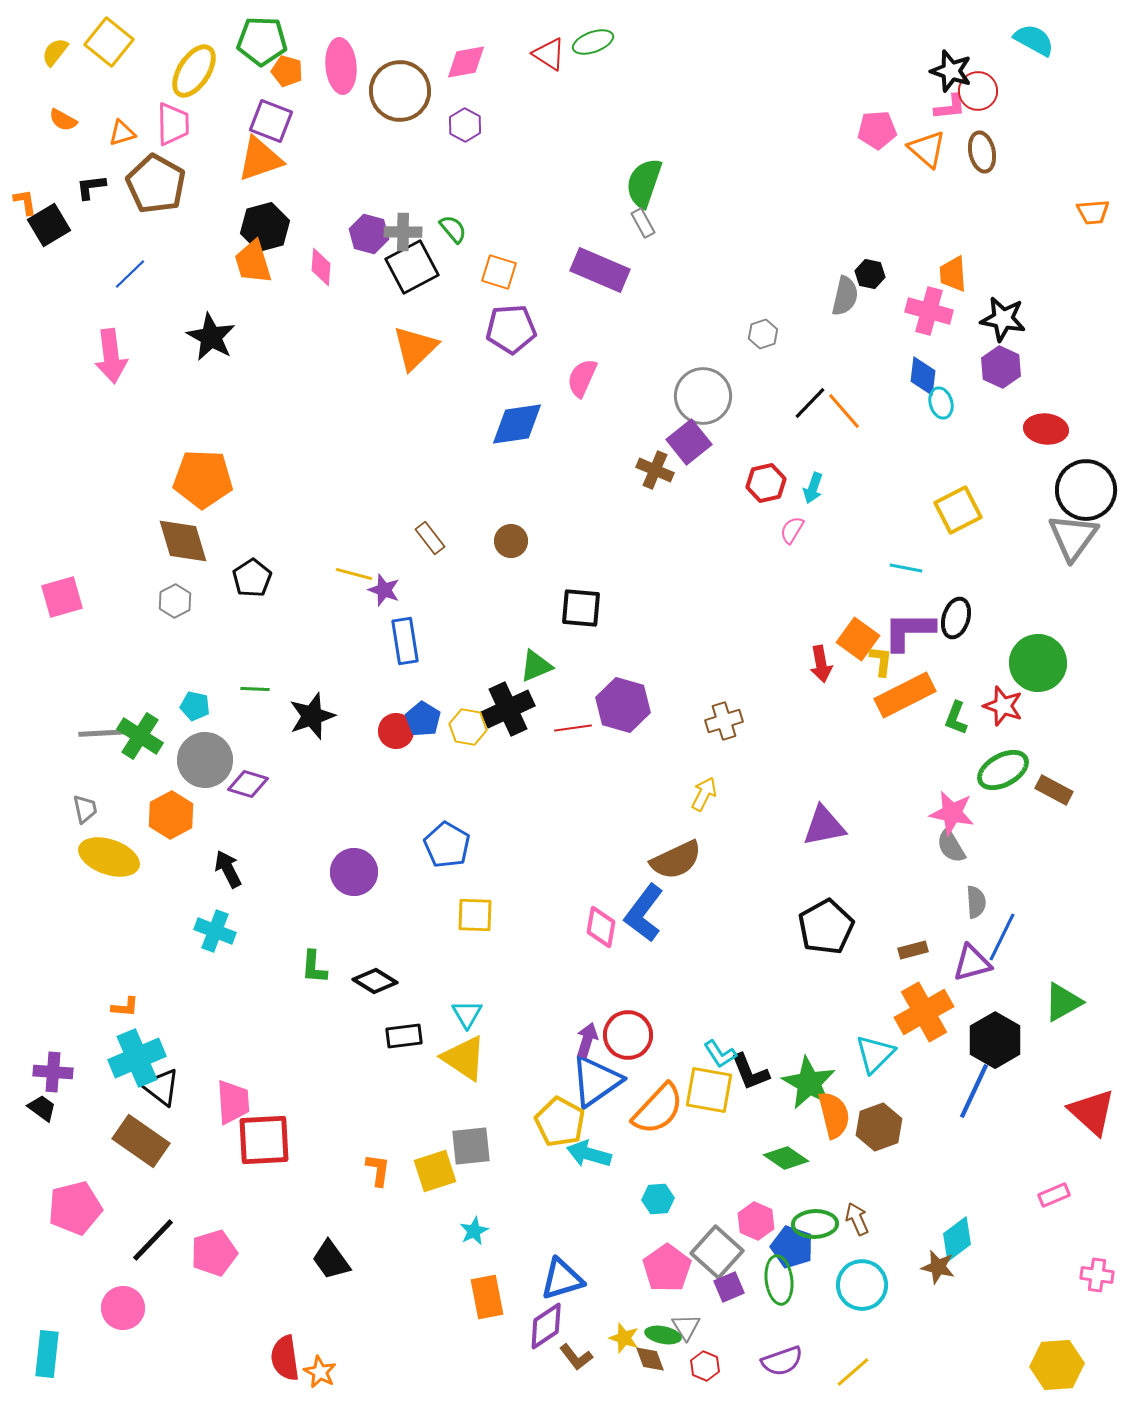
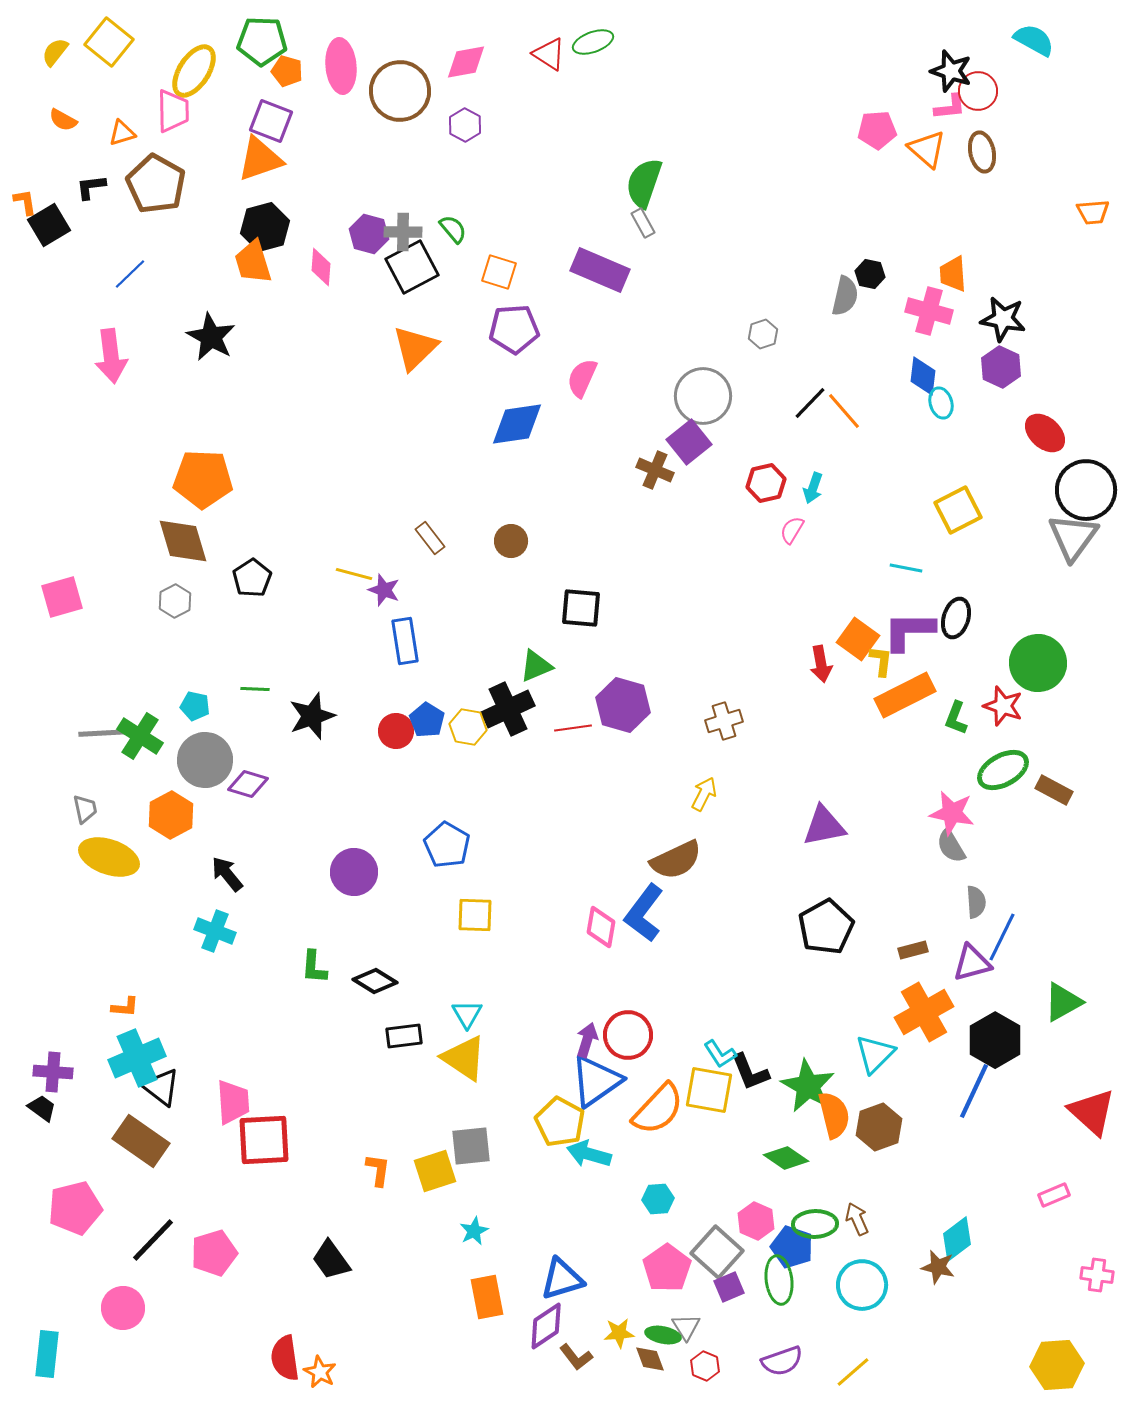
pink trapezoid at (173, 124): moved 13 px up
purple pentagon at (511, 329): moved 3 px right
red ellipse at (1046, 429): moved 1 px left, 4 px down; rotated 36 degrees clockwise
blue pentagon at (423, 719): moved 4 px right, 1 px down
black arrow at (228, 869): moved 1 px left, 5 px down; rotated 12 degrees counterclockwise
green star at (809, 1083): moved 1 px left, 3 px down
yellow star at (624, 1338): moved 5 px left, 5 px up; rotated 24 degrees counterclockwise
